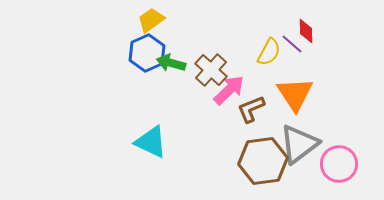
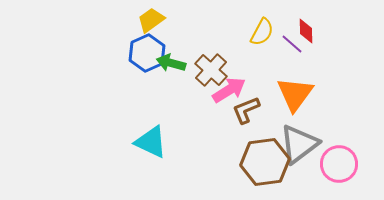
yellow semicircle: moved 7 px left, 20 px up
pink arrow: rotated 12 degrees clockwise
orange triangle: rotated 9 degrees clockwise
brown L-shape: moved 5 px left, 1 px down
brown hexagon: moved 2 px right, 1 px down
